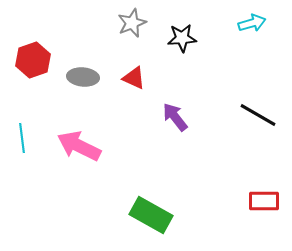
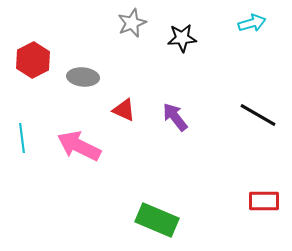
red hexagon: rotated 8 degrees counterclockwise
red triangle: moved 10 px left, 32 px down
green rectangle: moved 6 px right, 5 px down; rotated 6 degrees counterclockwise
